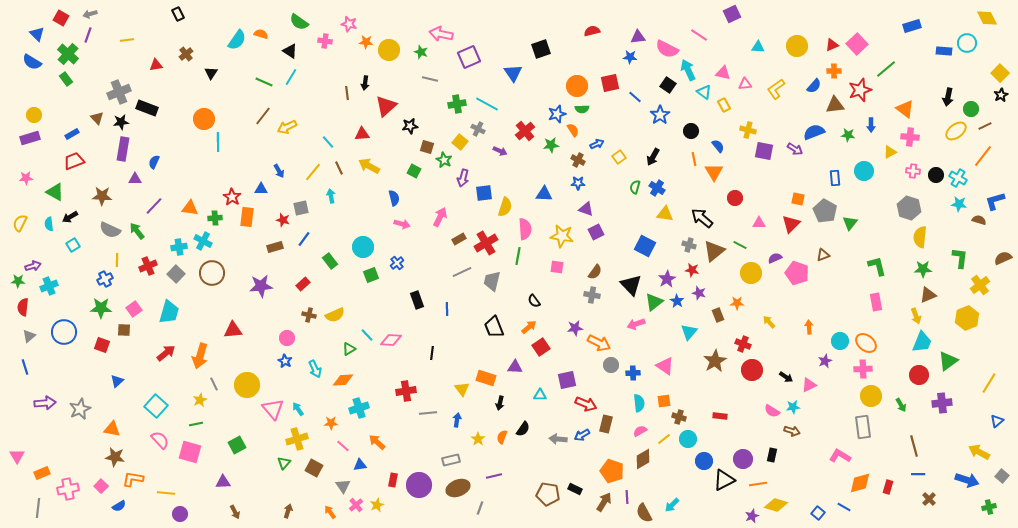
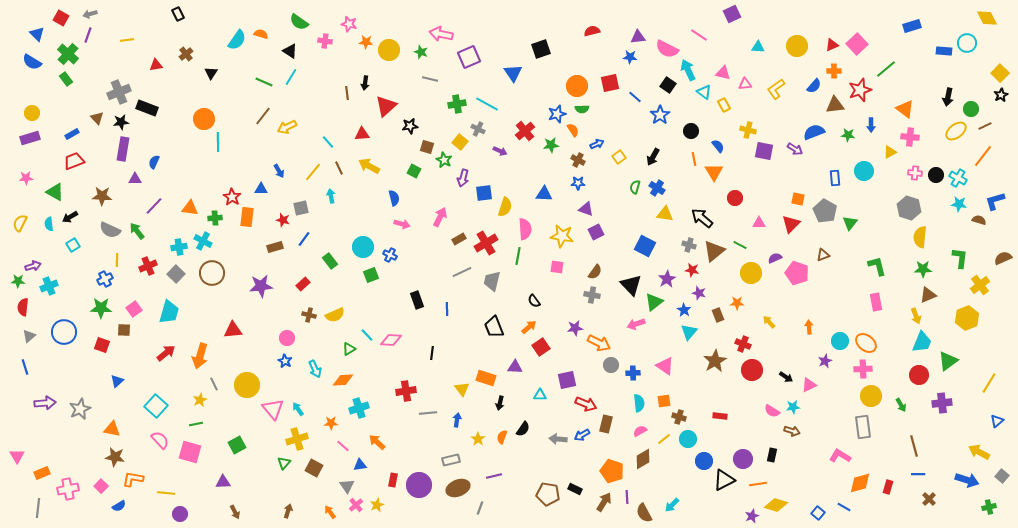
yellow circle at (34, 115): moved 2 px left, 2 px up
pink cross at (913, 171): moved 2 px right, 2 px down
blue cross at (397, 263): moved 7 px left, 8 px up; rotated 24 degrees counterclockwise
blue star at (677, 301): moved 7 px right, 9 px down
gray triangle at (343, 486): moved 4 px right
